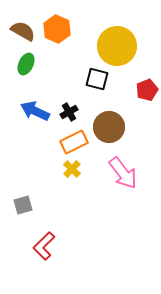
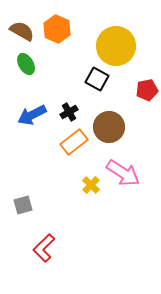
brown semicircle: moved 1 px left
yellow circle: moved 1 px left
green ellipse: rotated 55 degrees counterclockwise
black square: rotated 15 degrees clockwise
red pentagon: rotated 10 degrees clockwise
blue arrow: moved 3 px left, 4 px down; rotated 52 degrees counterclockwise
orange rectangle: rotated 12 degrees counterclockwise
yellow cross: moved 19 px right, 16 px down
pink arrow: rotated 20 degrees counterclockwise
red L-shape: moved 2 px down
